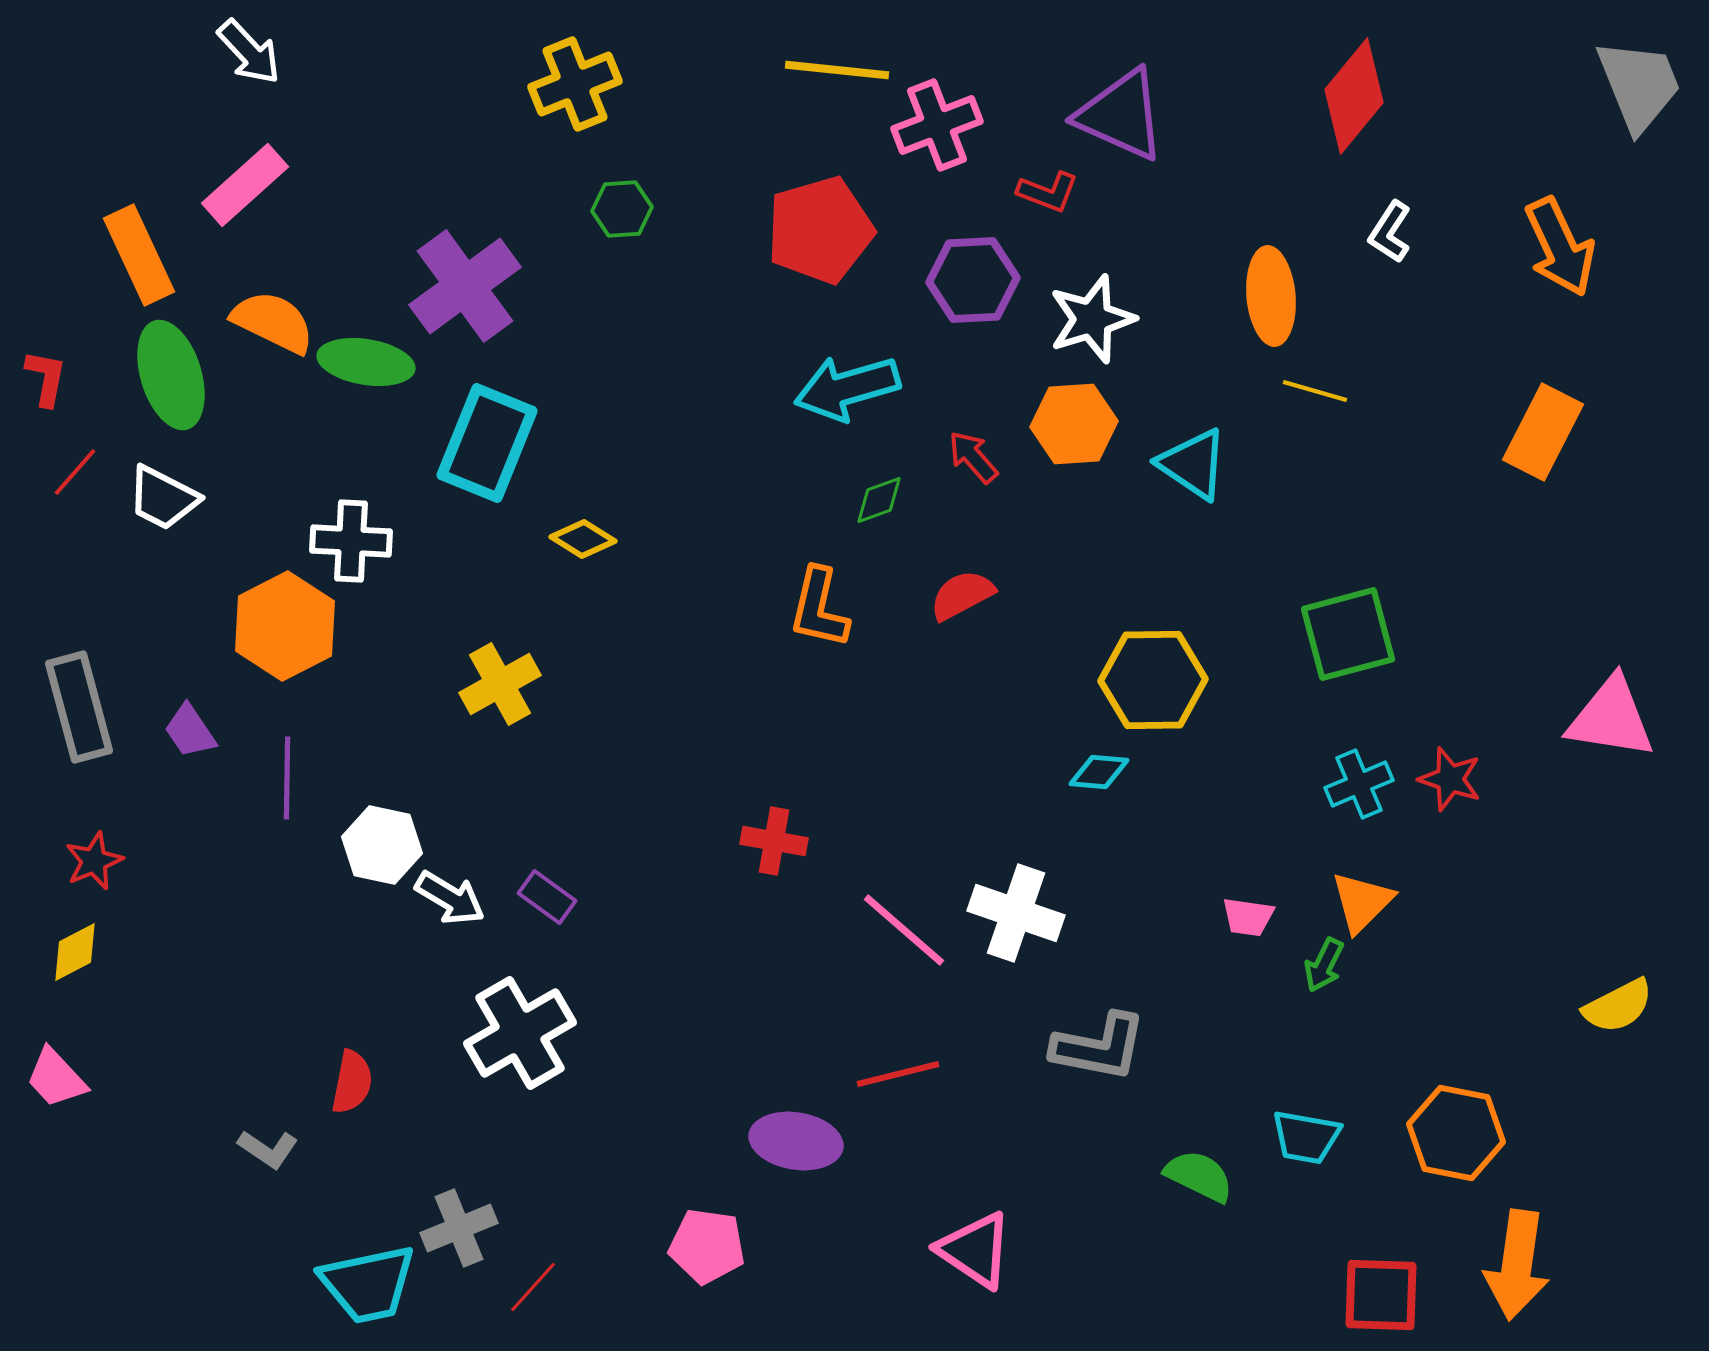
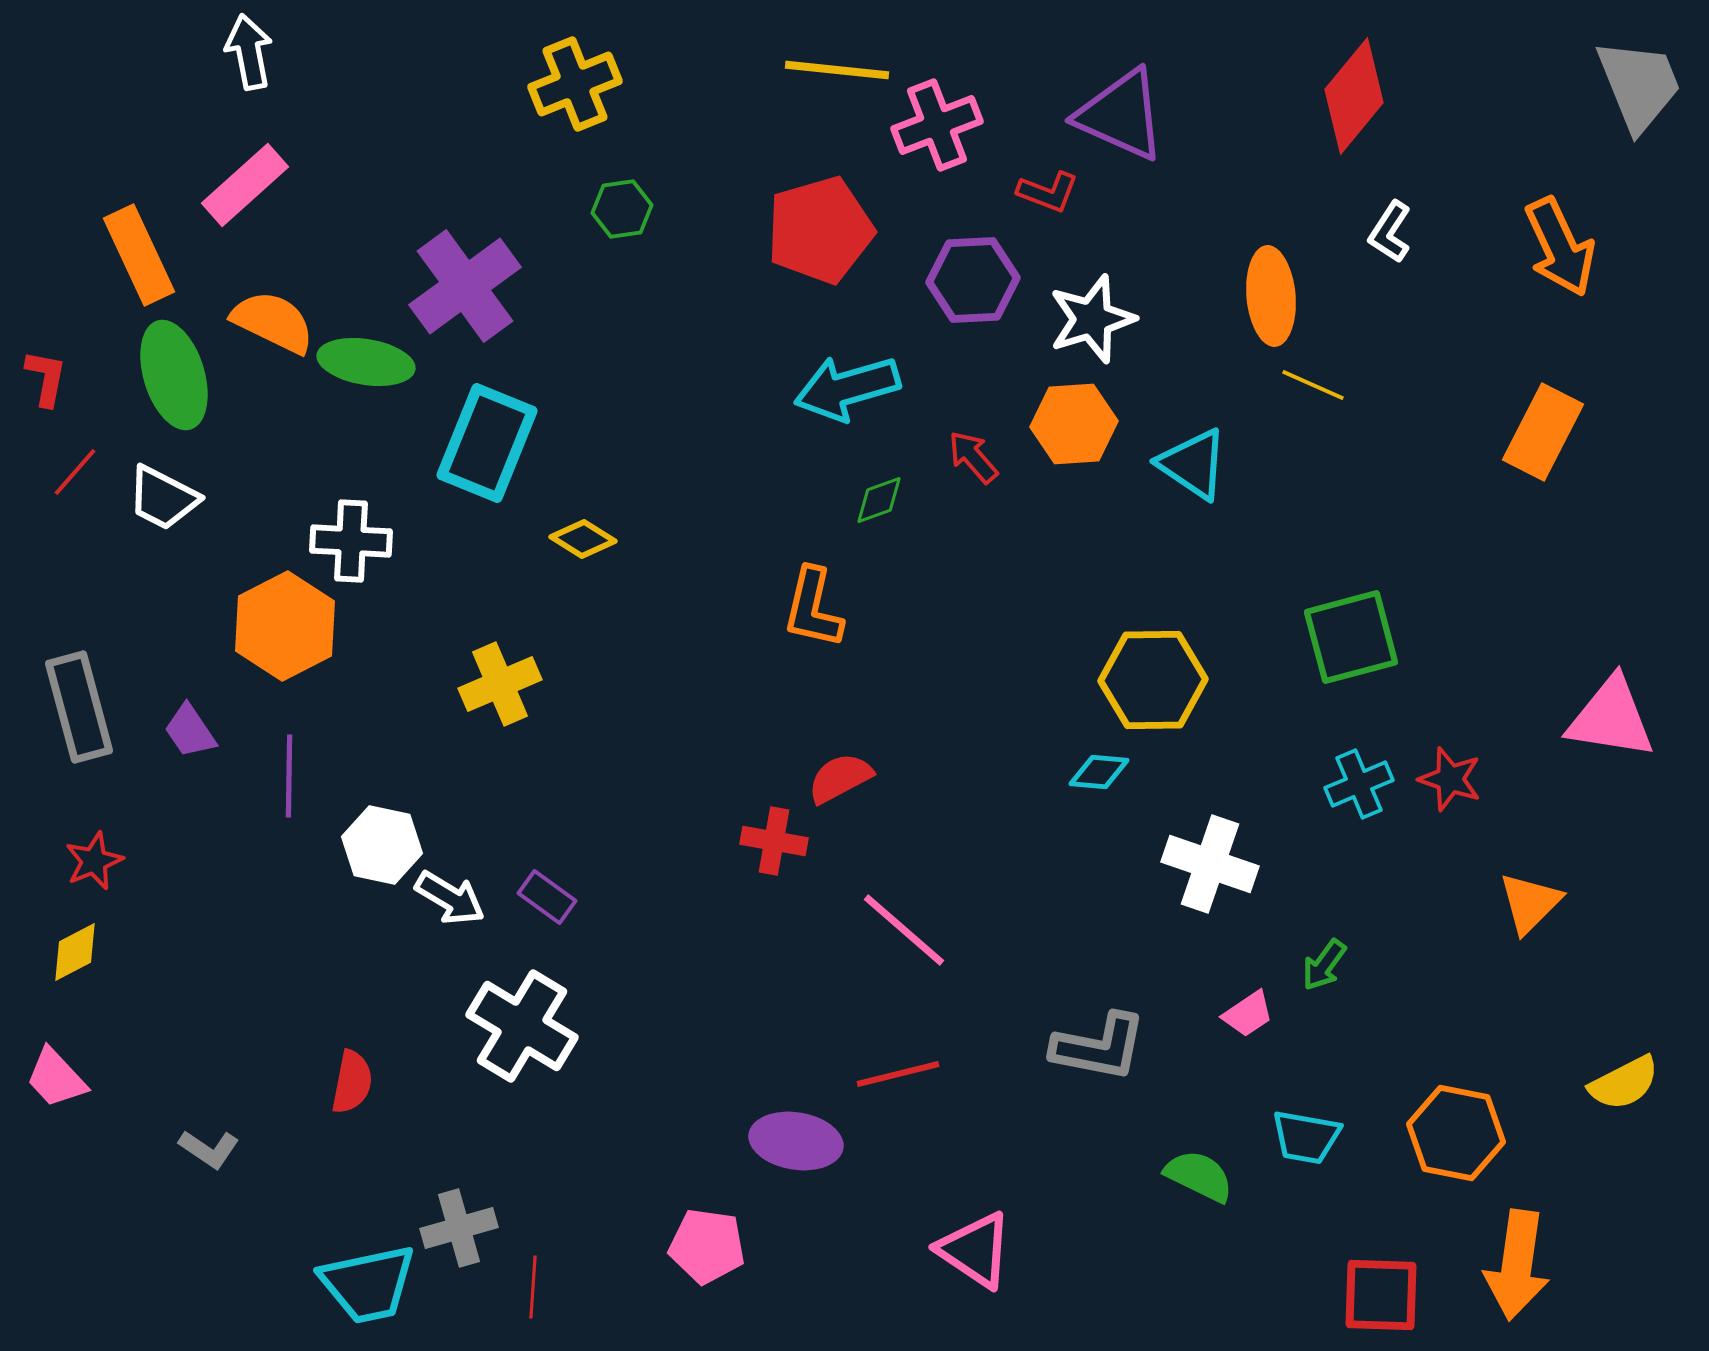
white arrow at (249, 52): rotated 148 degrees counterclockwise
green hexagon at (622, 209): rotated 4 degrees counterclockwise
green ellipse at (171, 375): moved 3 px right
yellow line at (1315, 391): moved 2 px left, 6 px up; rotated 8 degrees clockwise
red semicircle at (962, 595): moved 122 px left, 183 px down
orange L-shape at (819, 608): moved 6 px left
green square at (1348, 634): moved 3 px right, 3 px down
yellow cross at (500, 684): rotated 6 degrees clockwise
purple line at (287, 778): moved 2 px right, 2 px up
orange triangle at (1362, 902): moved 168 px right, 1 px down
white cross at (1016, 913): moved 194 px right, 49 px up
pink trapezoid at (1248, 917): moved 97 px down; rotated 42 degrees counterclockwise
green arrow at (1324, 965): rotated 10 degrees clockwise
yellow semicircle at (1618, 1006): moved 6 px right, 77 px down
white cross at (520, 1033): moved 2 px right, 7 px up; rotated 29 degrees counterclockwise
gray L-shape at (268, 1149): moved 59 px left
gray cross at (459, 1228): rotated 6 degrees clockwise
red line at (533, 1287): rotated 38 degrees counterclockwise
